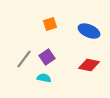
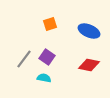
purple square: rotated 21 degrees counterclockwise
